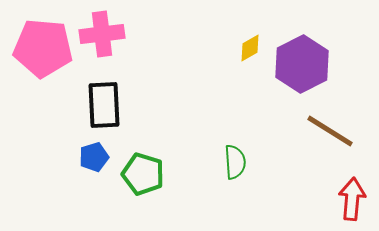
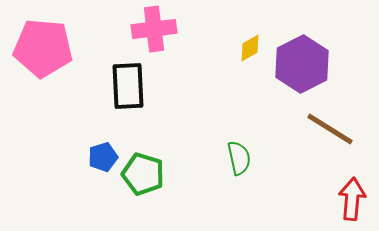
pink cross: moved 52 px right, 5 px up
black rectangle: moved 24 px right, 19 px up
brown line: moved 2 px up
blue pentagon: moved 9 px right
green semicircle: moved 4 px right, 4 px up; rotated 8 degrees counterclockwise
